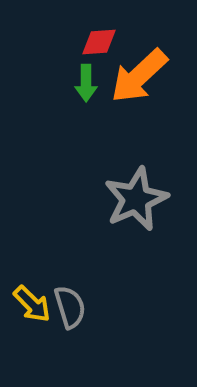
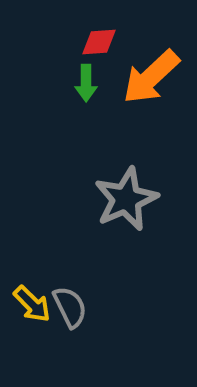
orange arrow: moved 12 px right, 1 px down
gray star: moved 10 px left
gray semicircle: rotated 9 degrees counterclockwise
